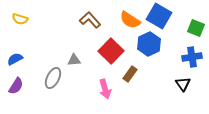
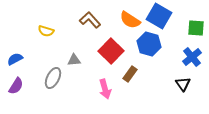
yellow semicircle: moved 26 px right, 12 px down
green square: rotated 18 degrees counterclockwise
blue hexagon: rotated 20 degrees counterclockwise
blue cross: rotated 30 degrees counterclockwise
